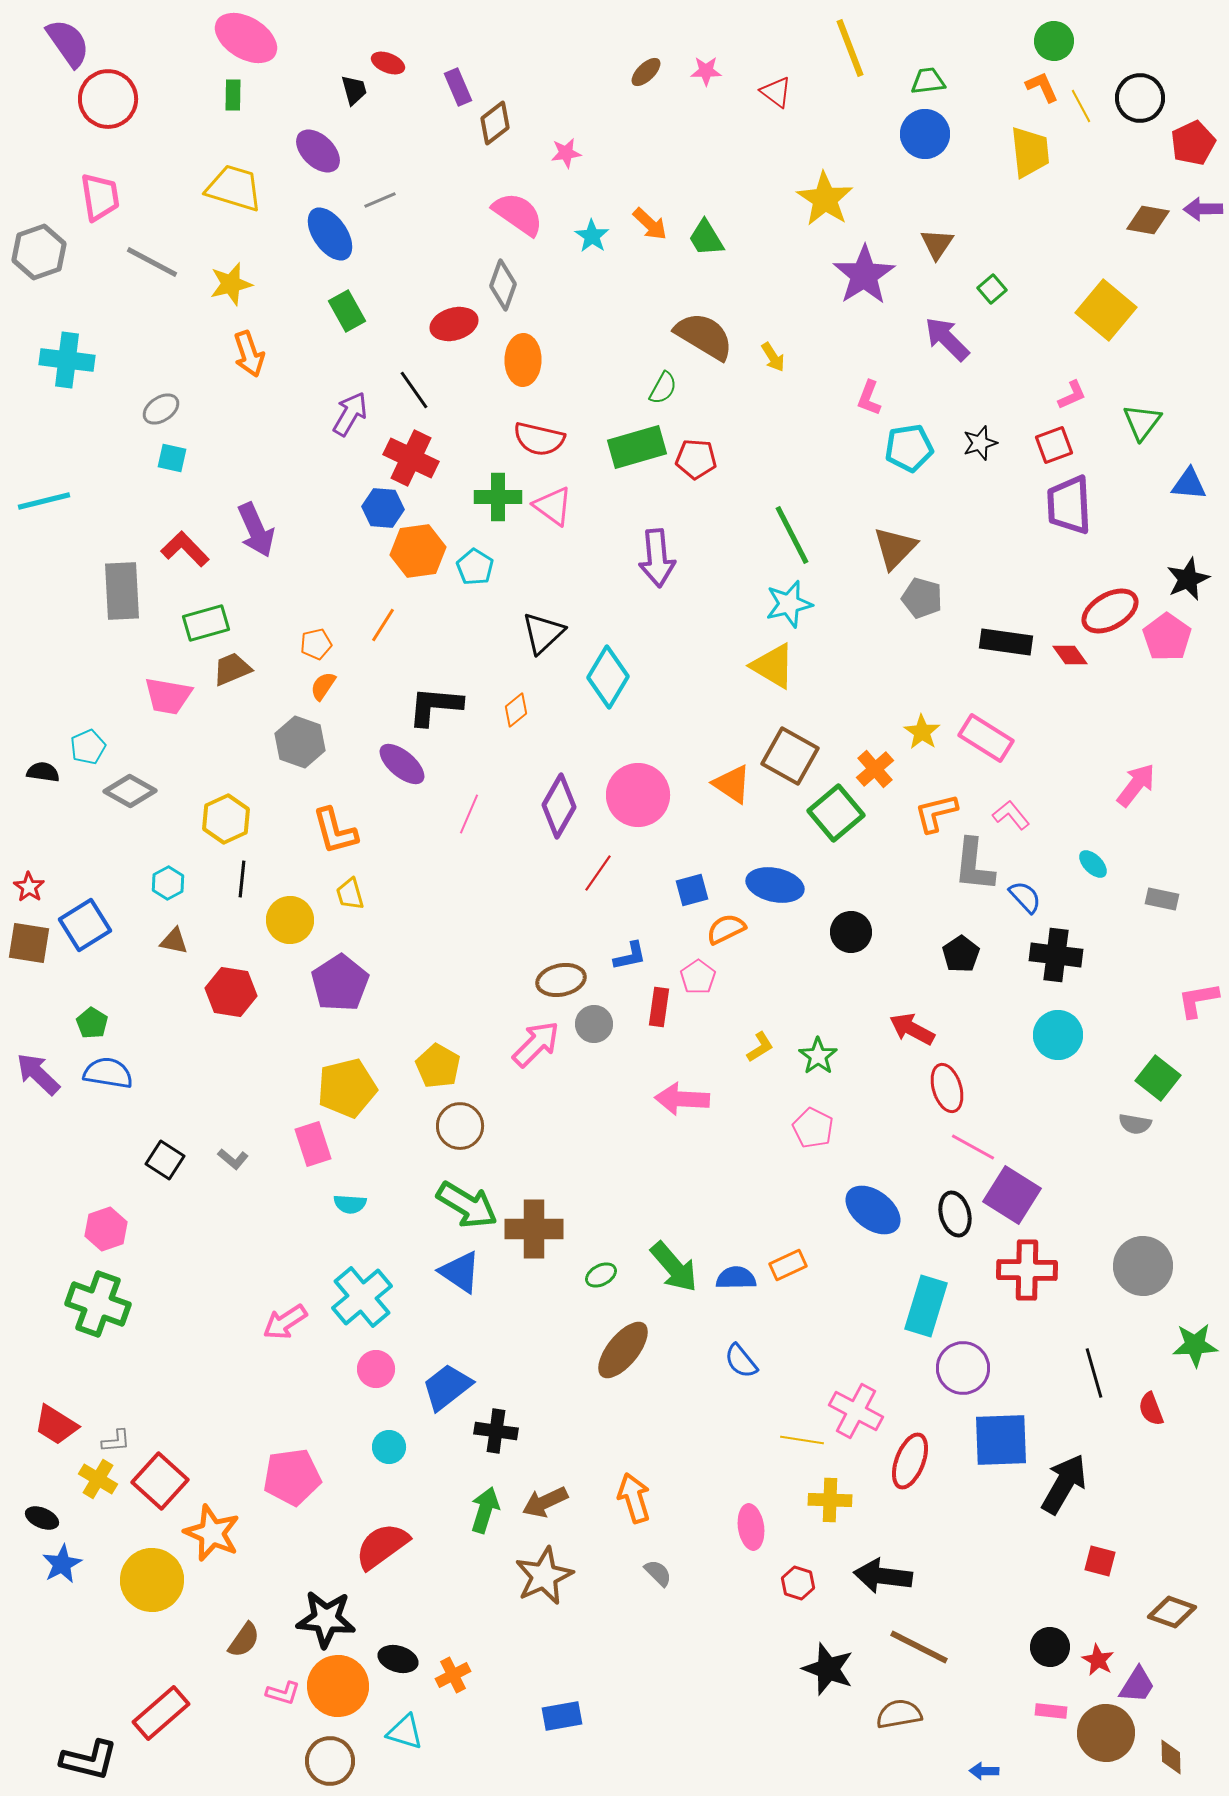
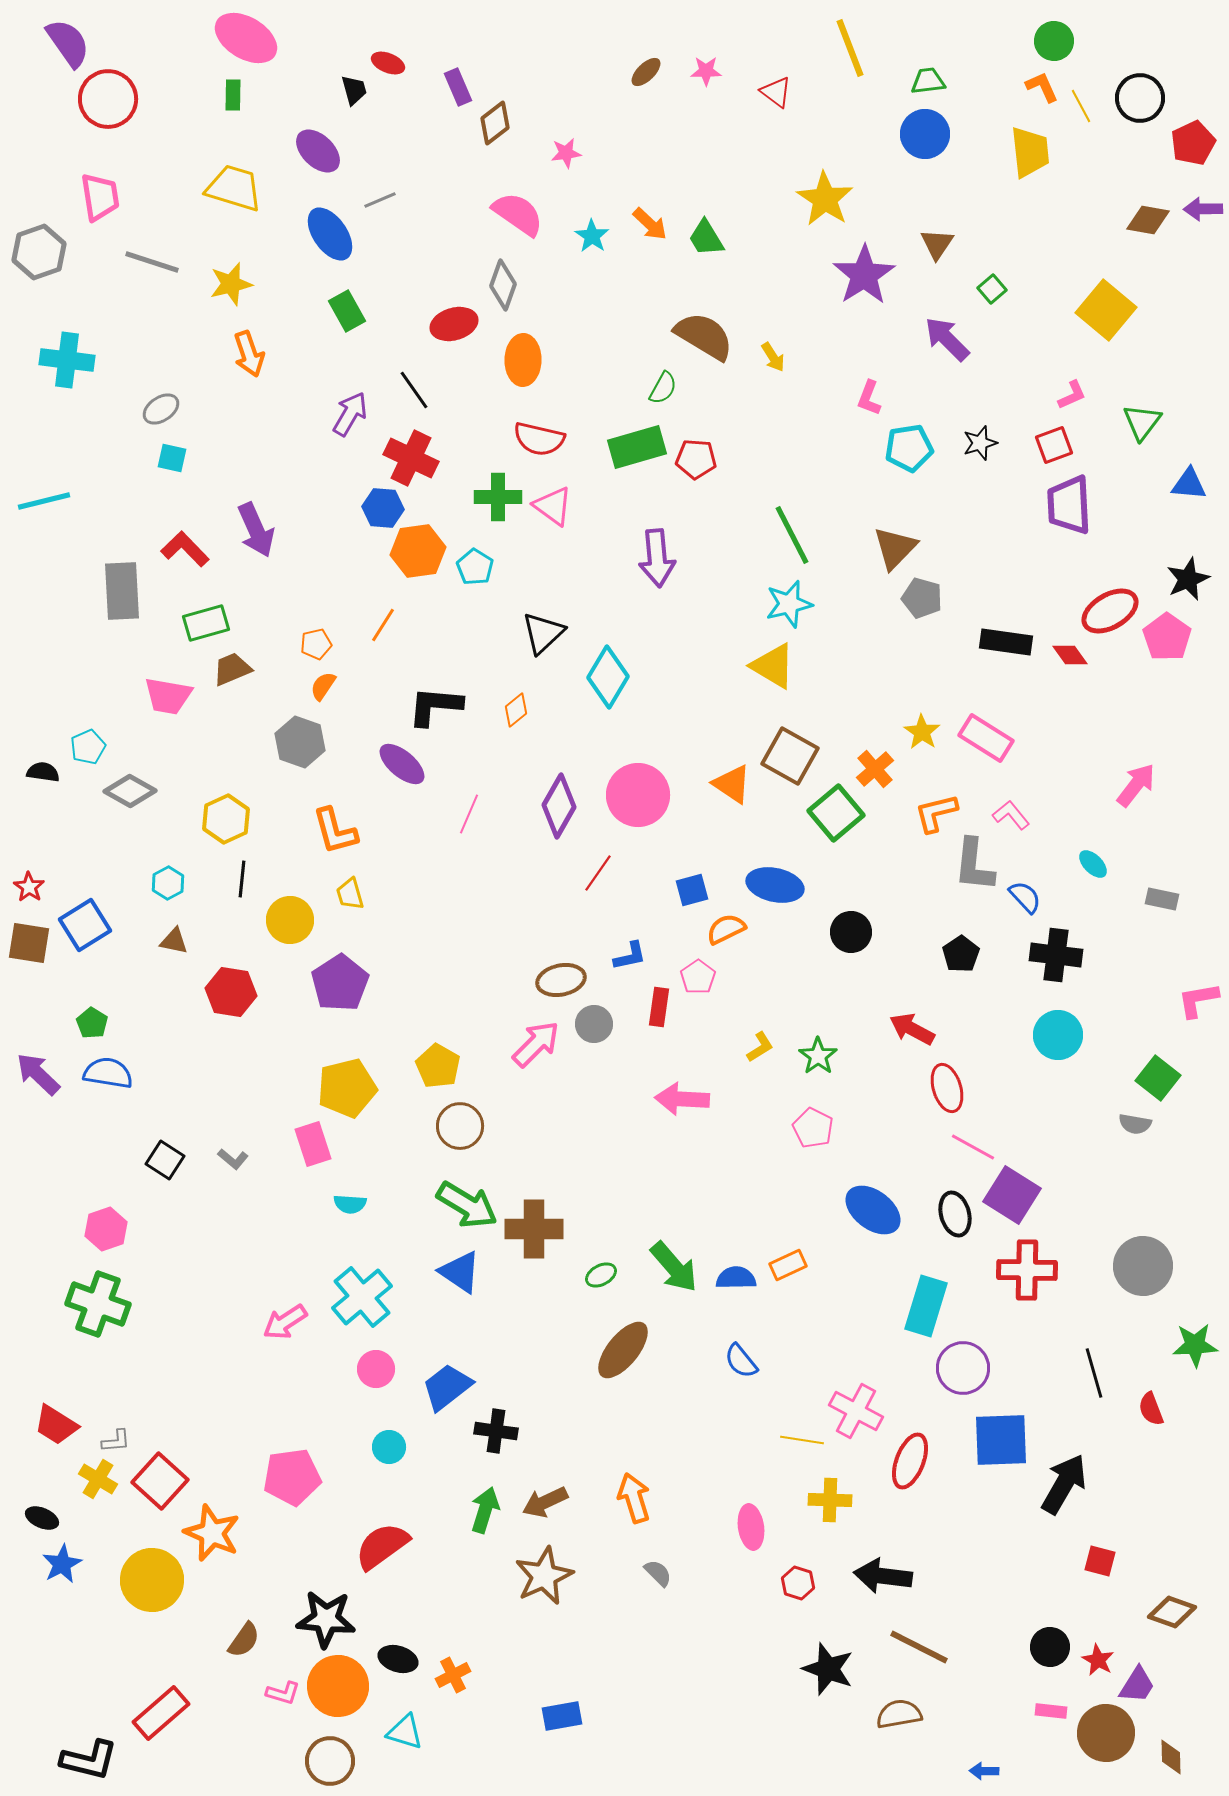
gray line at (152, 262): rotated 10 degrees counterclockwise
